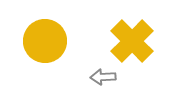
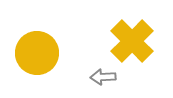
yellow circle: moved 8 px left, 12 px down
